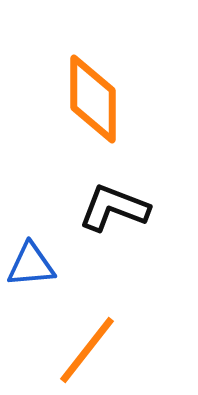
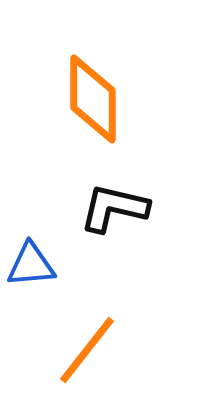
black L-shape: rotated 8 degrees counterclockwise
